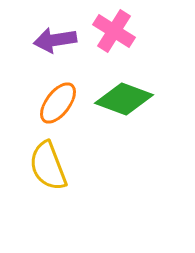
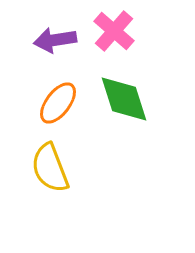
pink cross: rotated 9 degrees clockwise
green diamond: rotated 52 degrees clockwise
yellow semicircle: moved 2 px right, 2 px down
